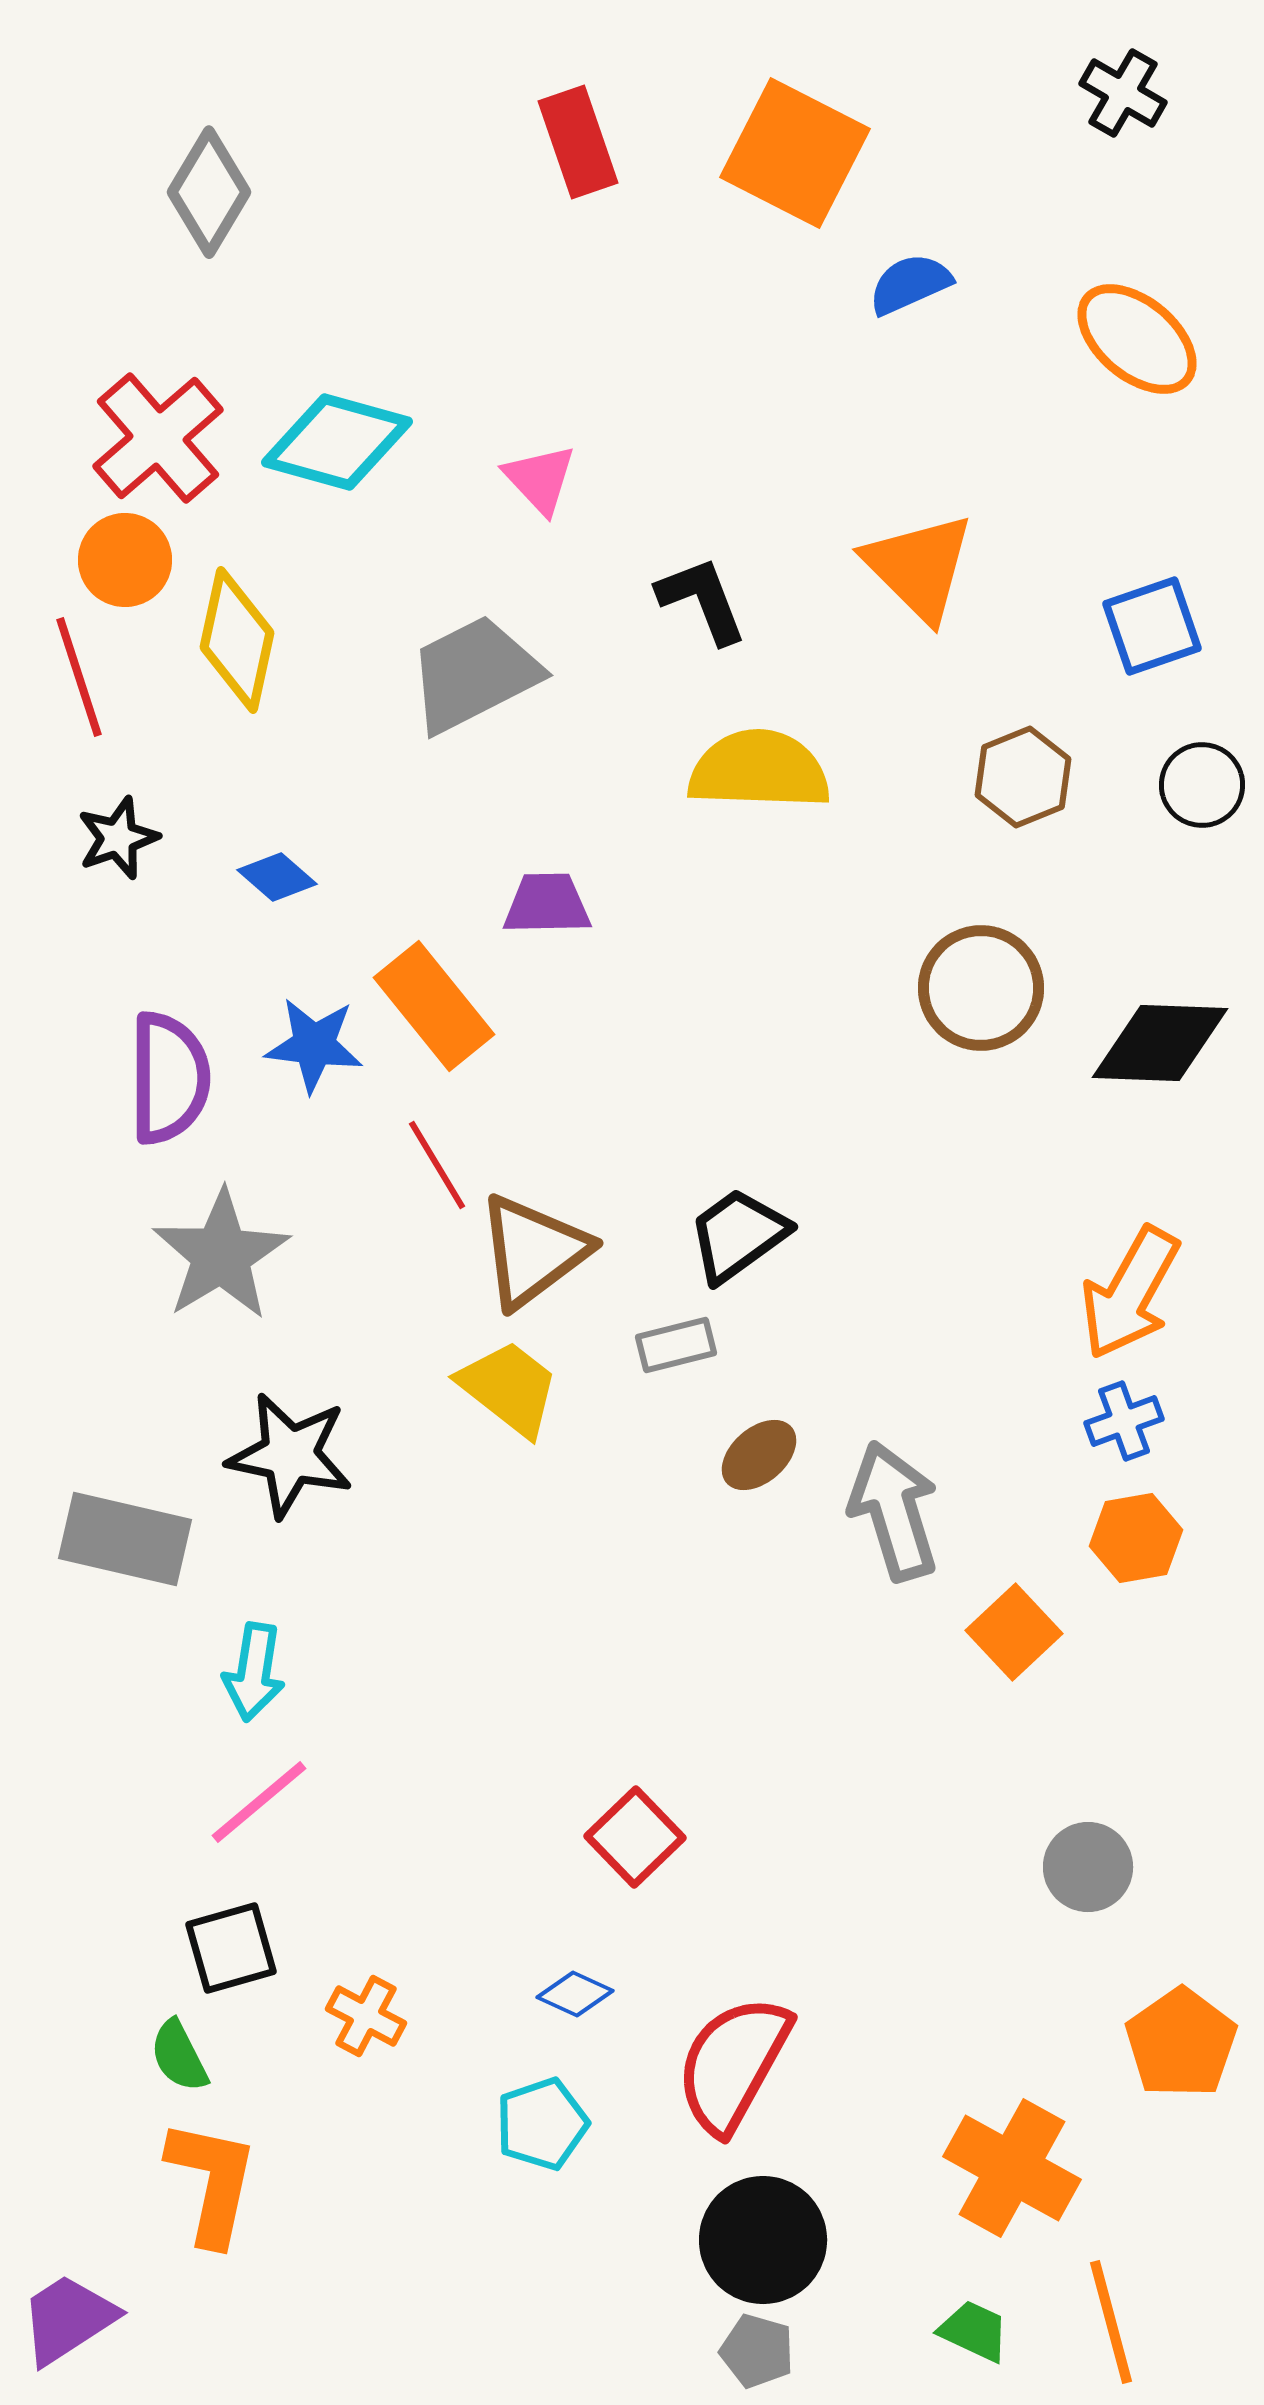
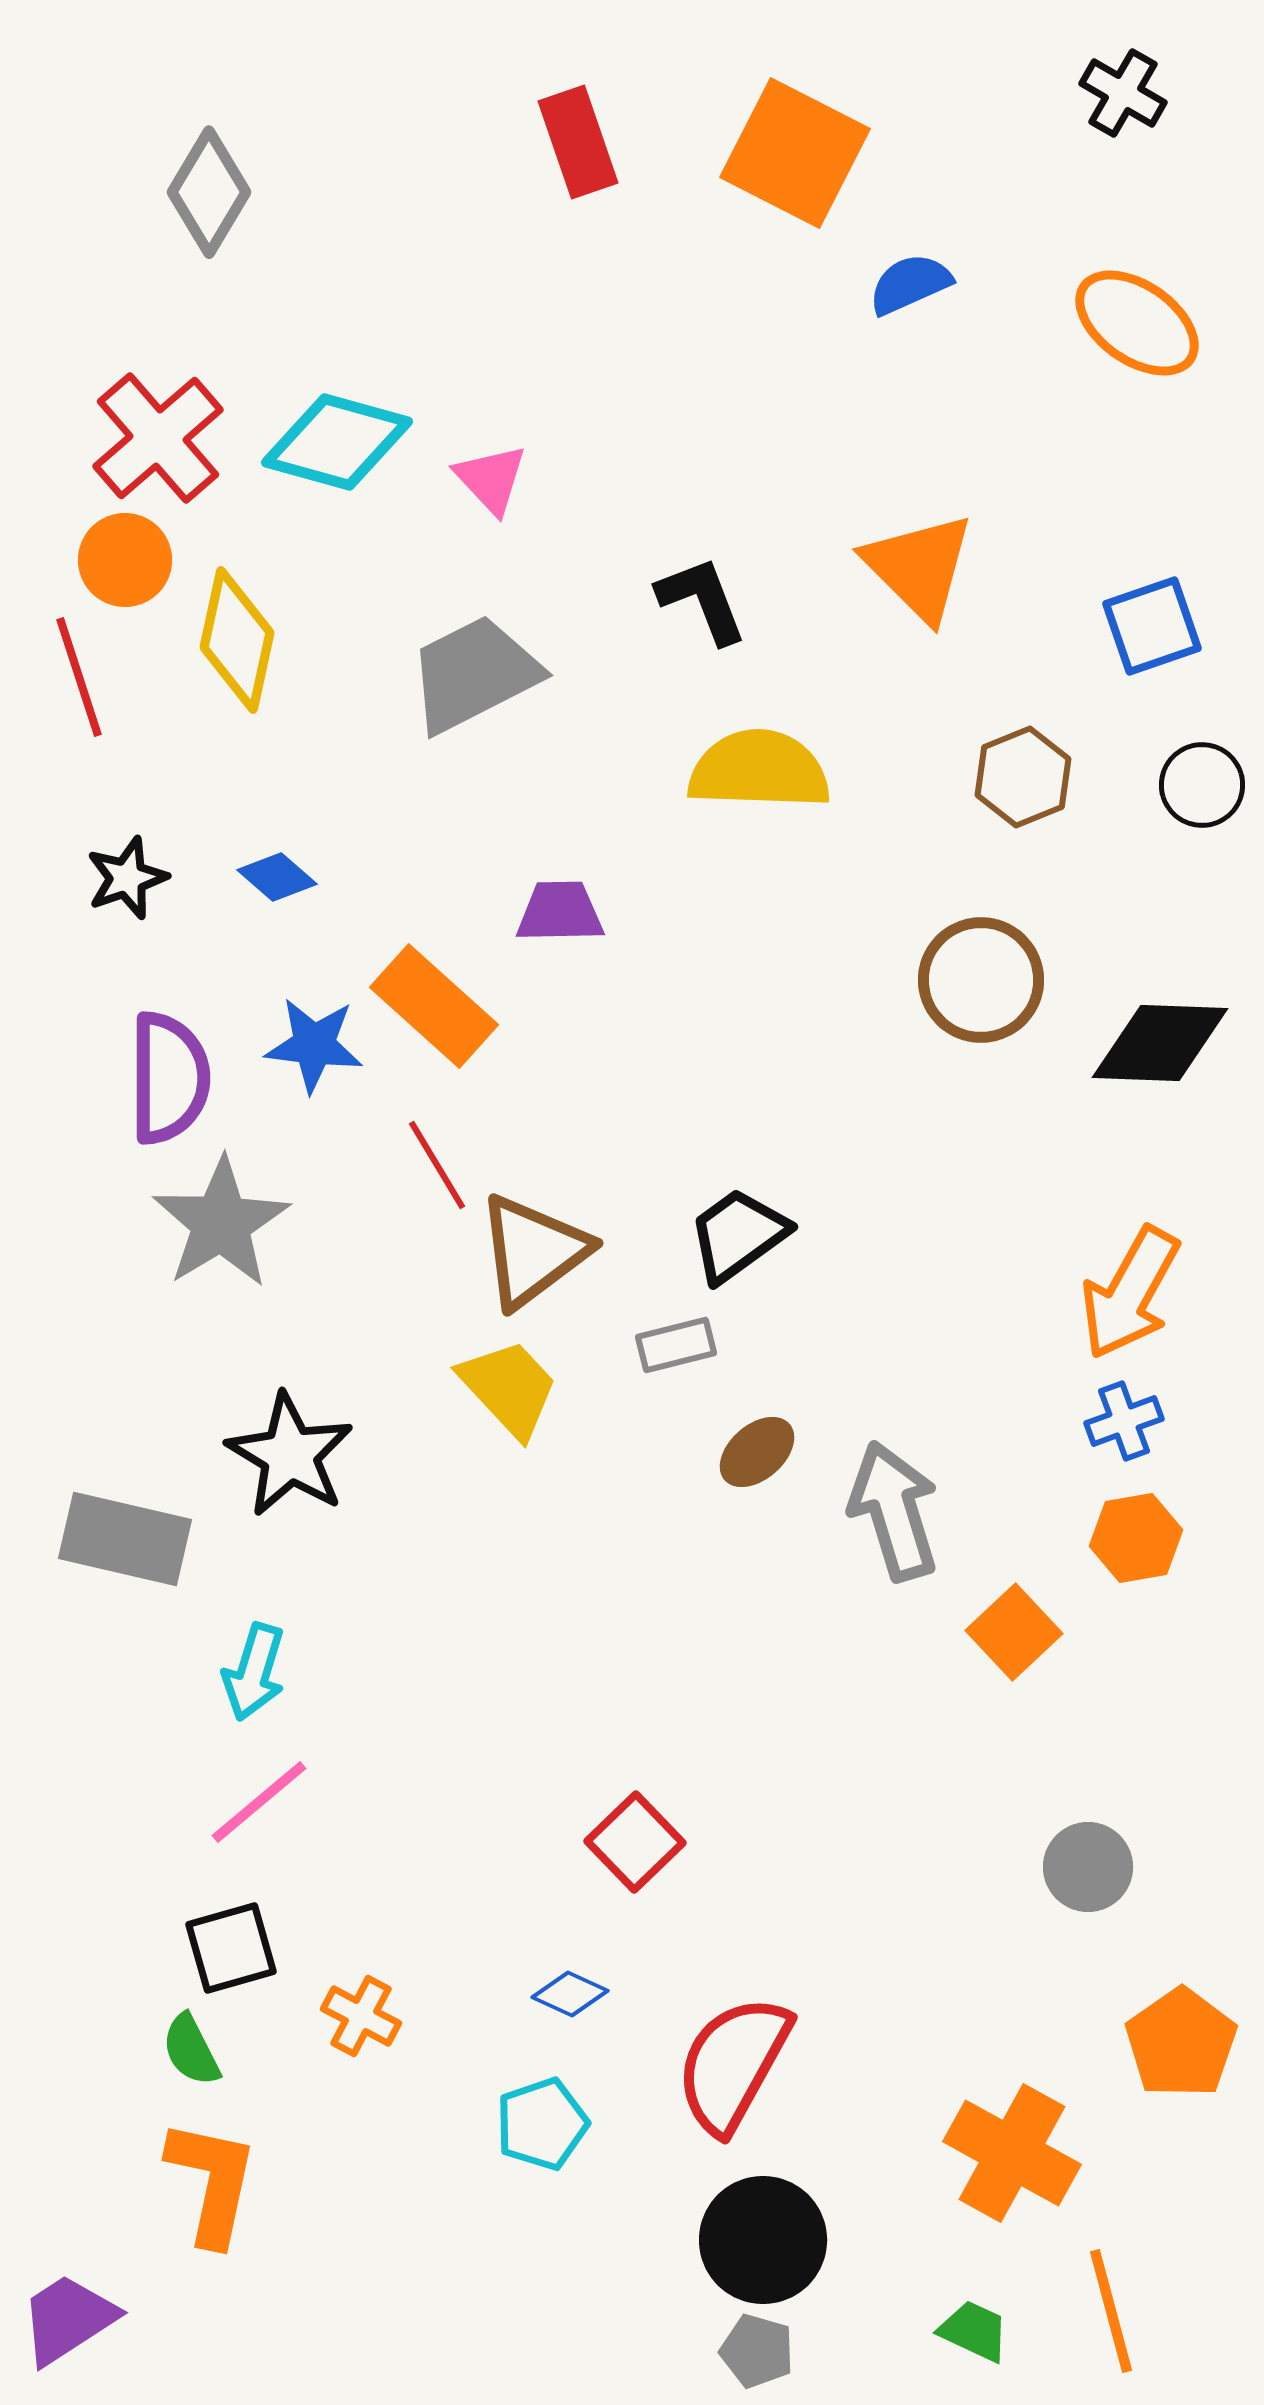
orange ellipse at (1137, 339): moved 16 px up; rotated 5 degrees counterclockwise
pink triangle at (540, 479): moved 49 px left
black star at (118, 838): moved 9 px right, 40 px down
purple trapezoid at (547, 904): moved 13 px right, 8 px down
brown circle at (981, 988): moved 8 px up
orange rectangle at (434, 1006): rotated 9 degrees counterclockwise
gray star at (221, 1255): moved 32 px up
yellow trapezoid at (509, 1388): rotated 9 degrees clockwise
black star at (290, 1455): rotated 19 degrees clockwise
brown ellipse at (759, 1455): moved 2 px left, 3 px up
cyan arrow at (254, 1672): rotated 8 degrees clockwise
red square at (635, 1837): moved 5 px down
blue diamond at (575, 1994): moved 5 px left
orange cross at (366, 2016): moved 5 px left
green semicircle at (179, 2056): moved 12 px right, 6 px up
orange cross at (1012, 2168): moved 15 px up
orange line at (1111, 2322): moved 11 px up
